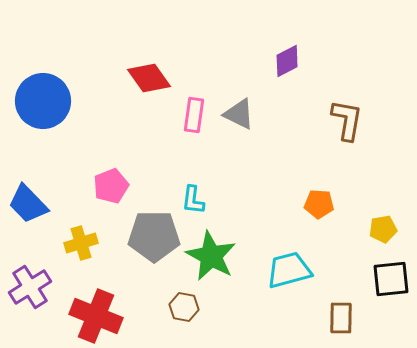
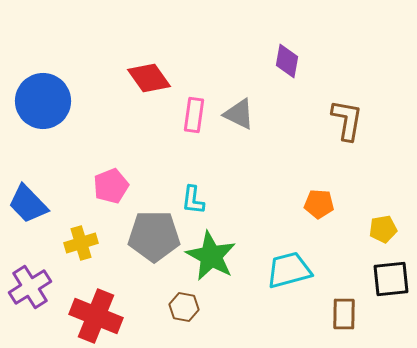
purple diamond: rotated 52 degrees counterclockwise
brown rectangle: moved 3 px right, 4 px up
